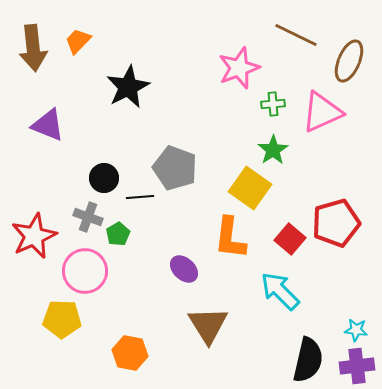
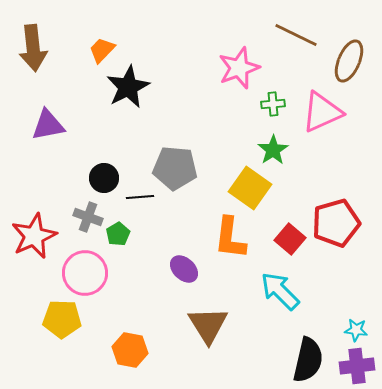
orange trapezoid: moved 24 px right, 9 px down
purple triangle: rotated 33 degrees counterclockwise
gray pentagon: rotated 15 degrees counterclockwise
pink circle: moved 2 px down
orange hexagon: moved 3 px up
